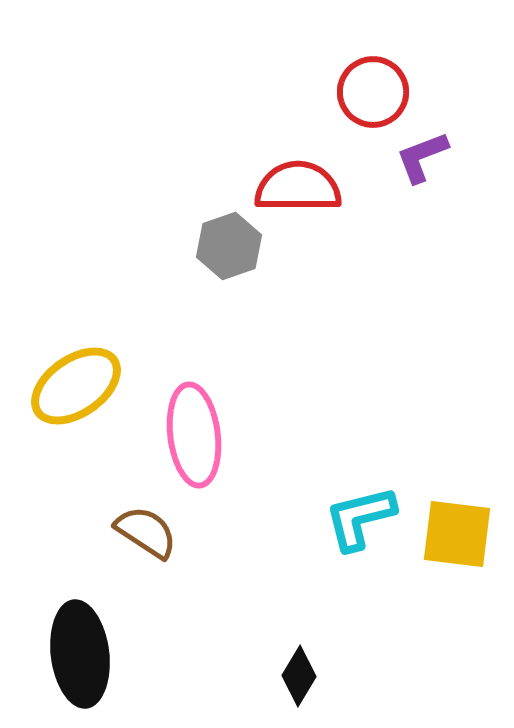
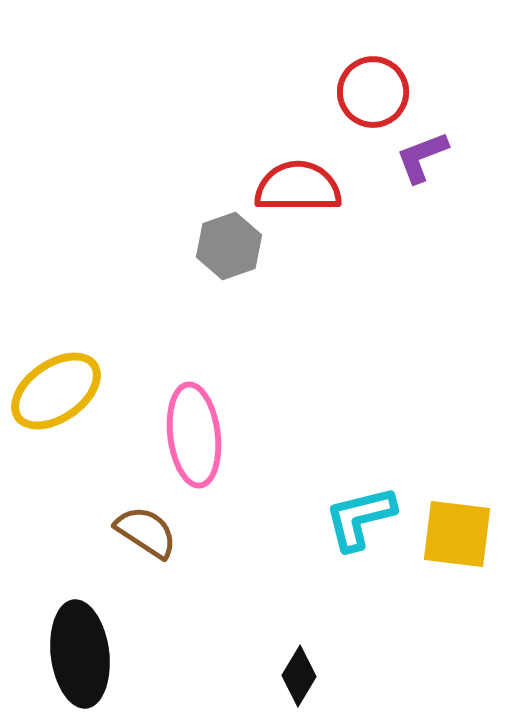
yellow ellipse: moved 20 px left, 5 px down
